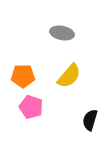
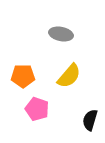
gray ellipse: moved 1 px left, 1 px down
pink pentagon: moved 6 px right, 2 px down
